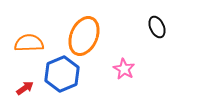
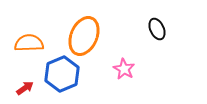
black ellipse: moved 2 px down
